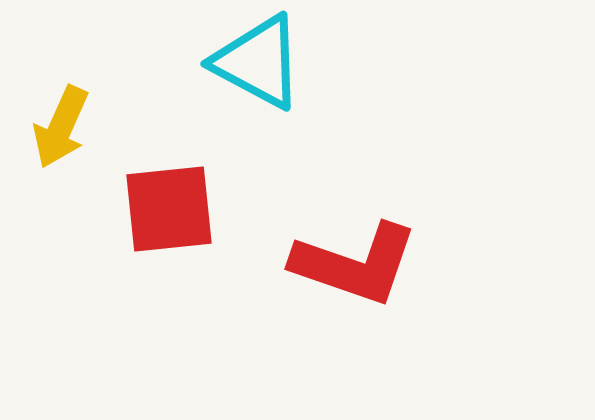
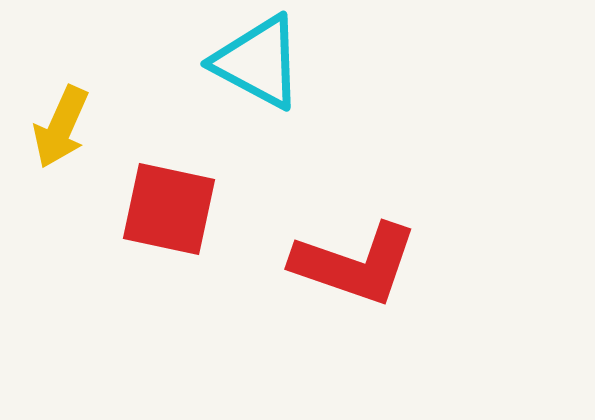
red square: rotated 18 degrees clockwise
